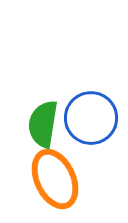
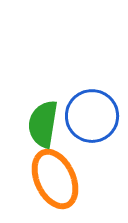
blue circle: moved 1 px right, 2 px up
